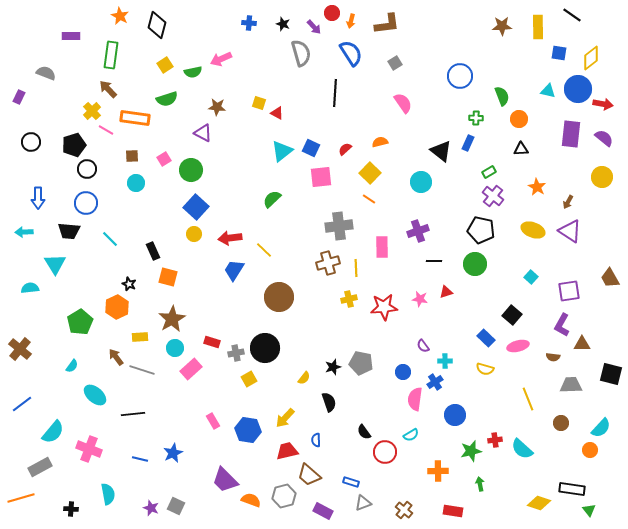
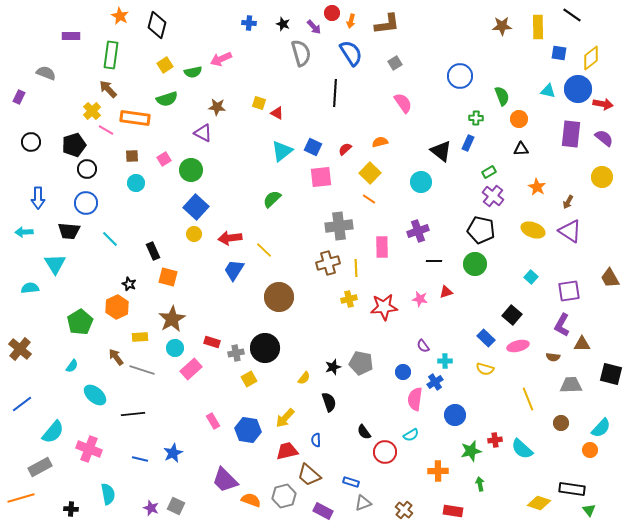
blue square at (311, 148): moved 2 px right, 1 px up
